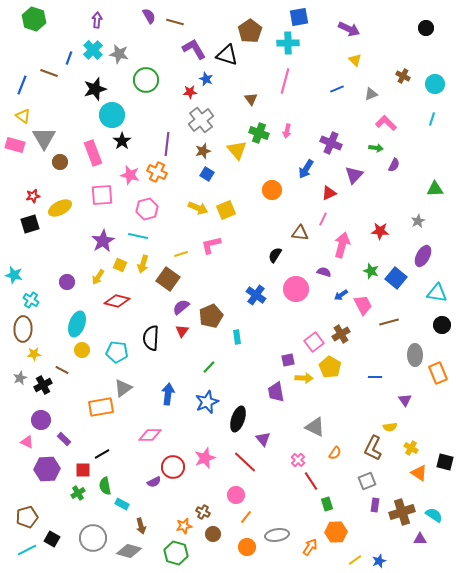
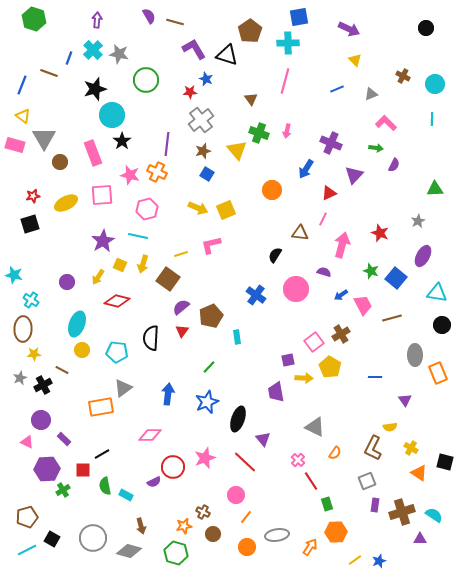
cyan line at (432, 119): rotated 16 degrees counterclockwise
yellow ellipse at (60, 208): moved 6 px right, 5 px up
red star at (380, 231): moved 2 px down; rotated 18 degrees clockwise
brown line at (389, 322): moved 3 px right, 4 px up
green cross at (78, 493): moved 15 px left, 3 px up
cyan rectangle at (122, 504): moved 4 px right, 9 px up
